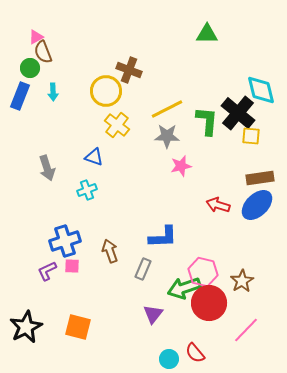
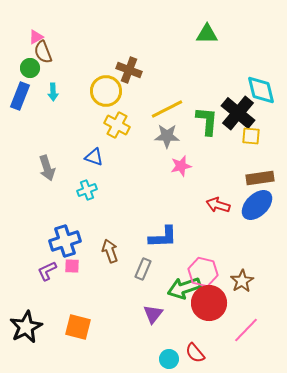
yellow cross: rotated 10 degrees counterclockwise
